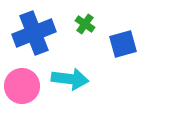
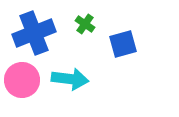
pink circle: moved 6 px up
